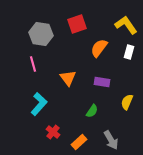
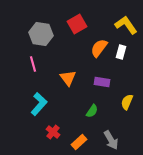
red square: rotated 12 degrees counterclockwise
white rectangle: moved 8 px left
